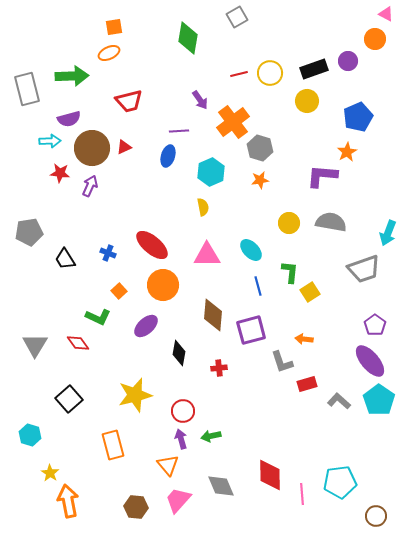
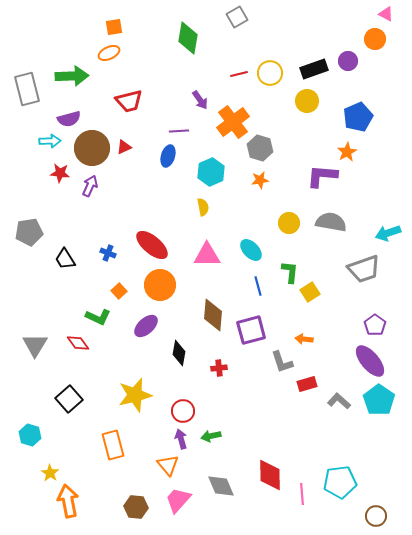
cyan arrow at (388, 233): rotated 50 degrees clockwise
orange circle at (163, 285): moved 3 px left
